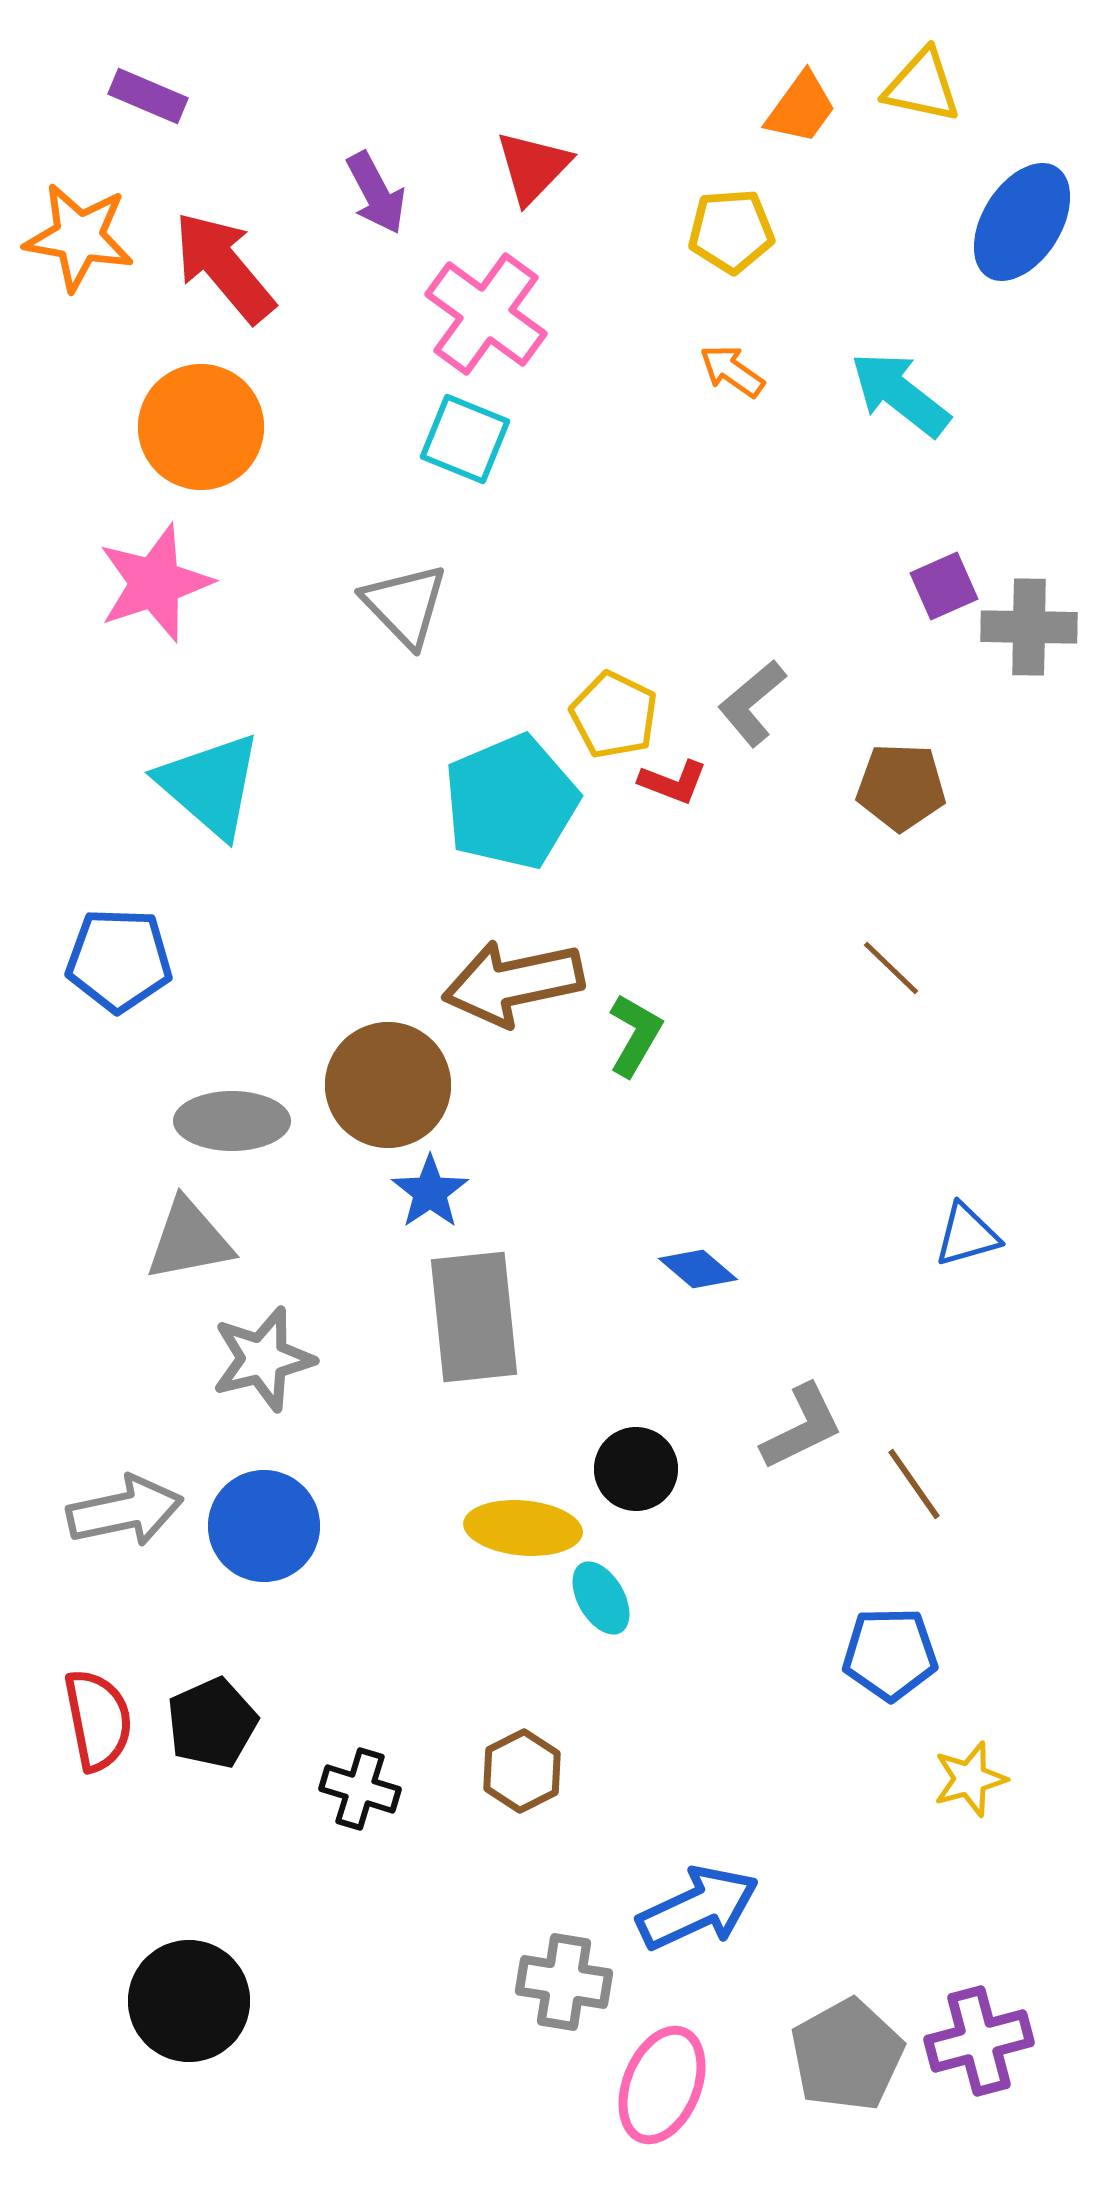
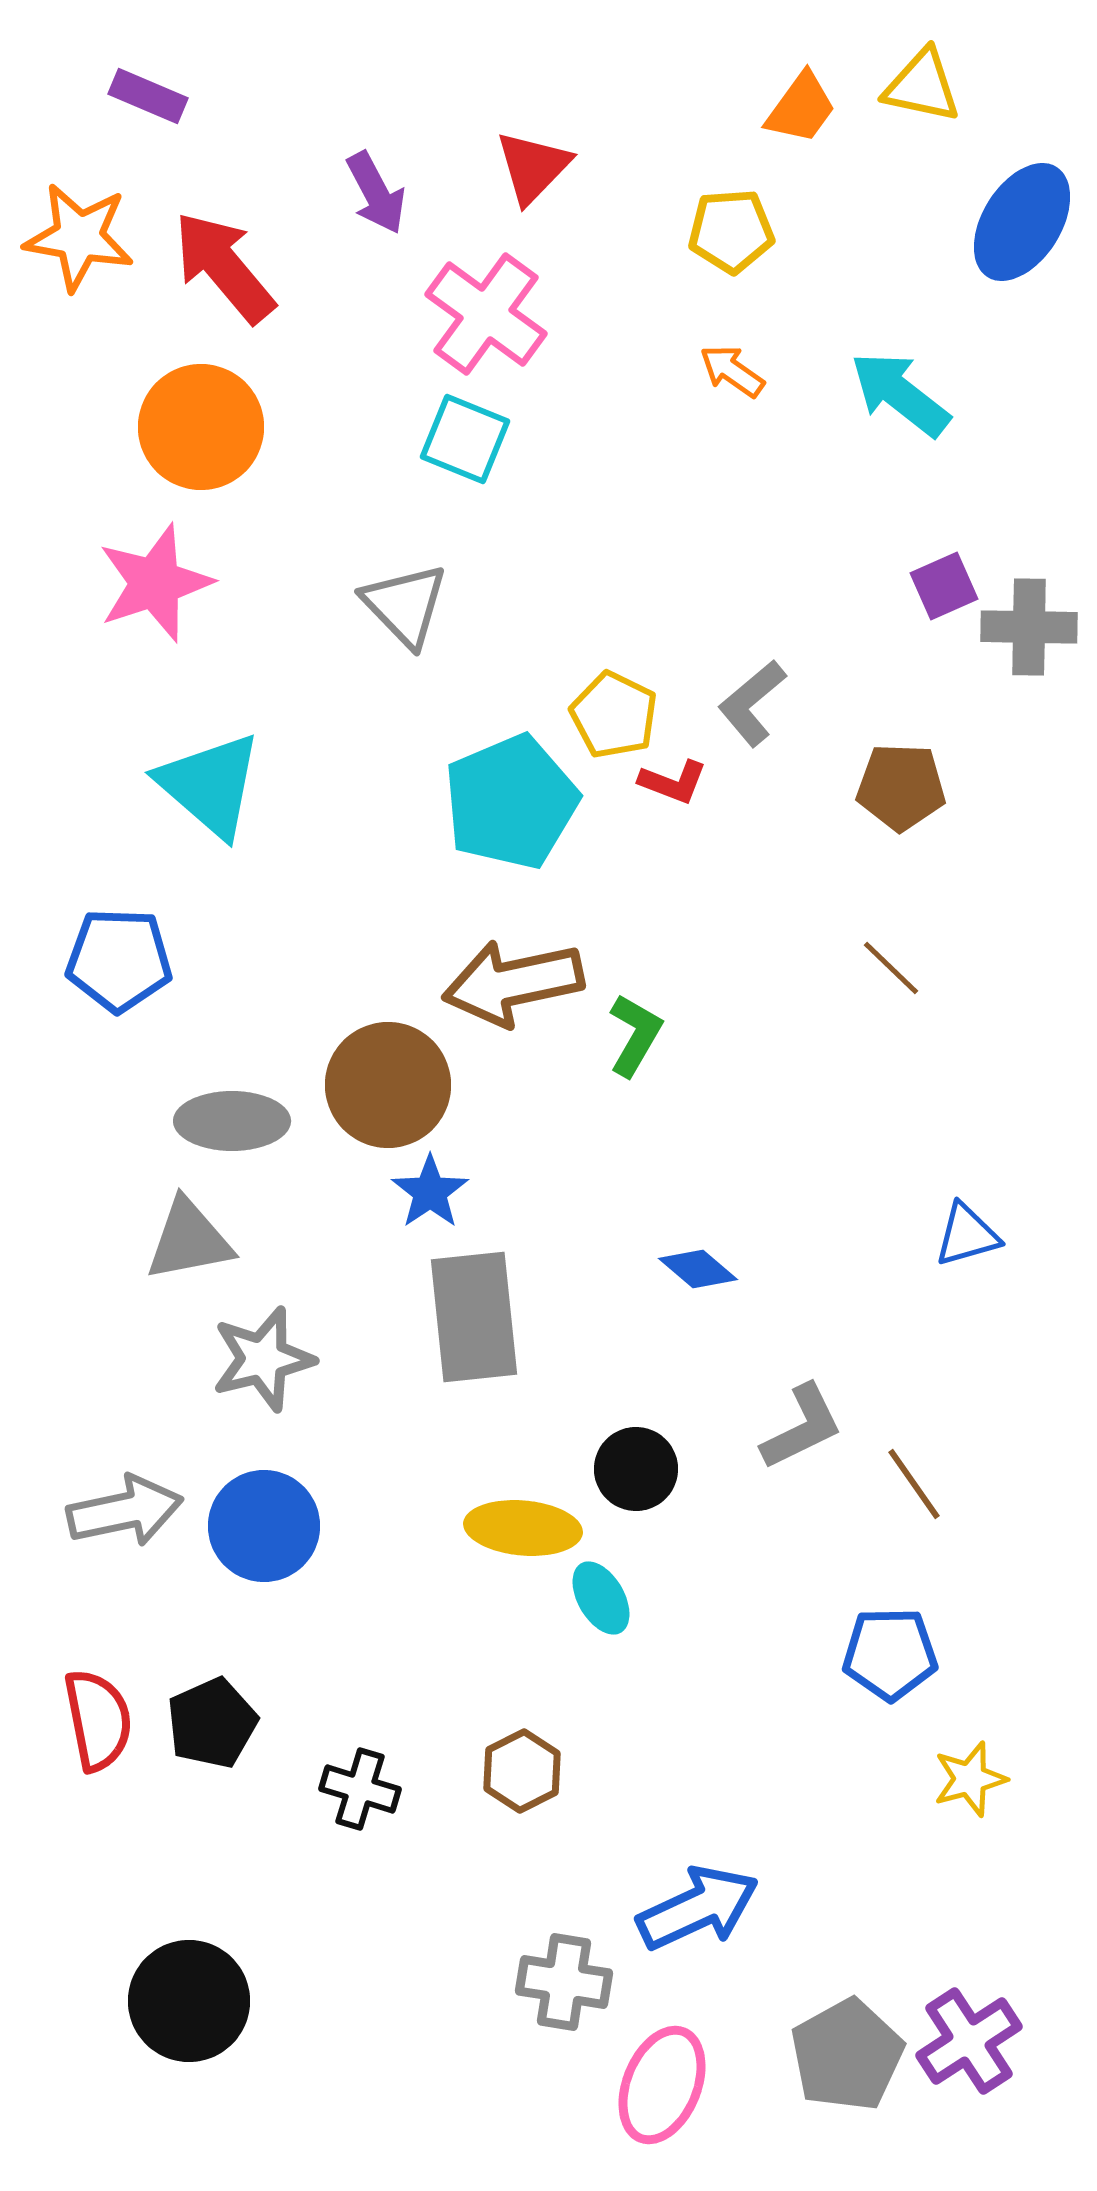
purple cross at (979, 2041): moved 10 px left; rotated 18 degrees counterclockwise
